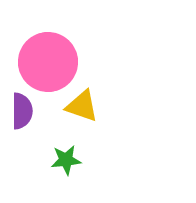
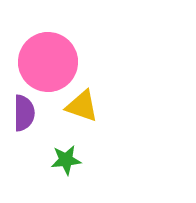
purple semicircle: moved 2 px right, 2 px down
